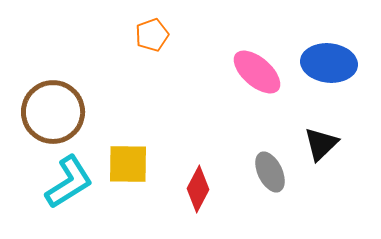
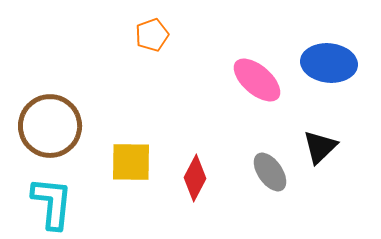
pink ellipse: moved 8 px down
brown circle: moved 3 px left, 14 px down
black triangle: moved 1 px left, 3 px down
yellow square: moved 3 px right, 2 px up
gray ellipse: rotated 9 degrees counterclockwise
cyan L-shape: moved 17 px left, 21 px down; rotated 52 degrees counterclockwise
red diamond: moved 3 px left, 11 px up
